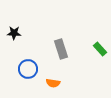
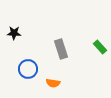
green rectangle: moved 2 px up
